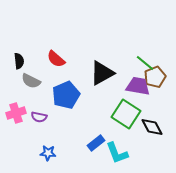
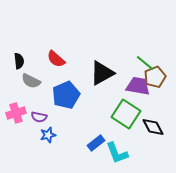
black diamond: moved 1 px right
blue star: moved 18 px up; rotated 21 degrees counterclockwise
